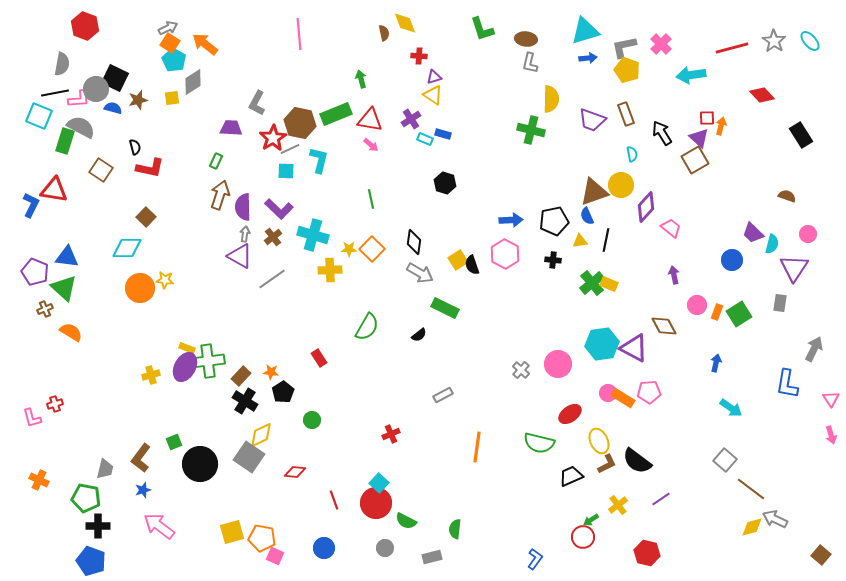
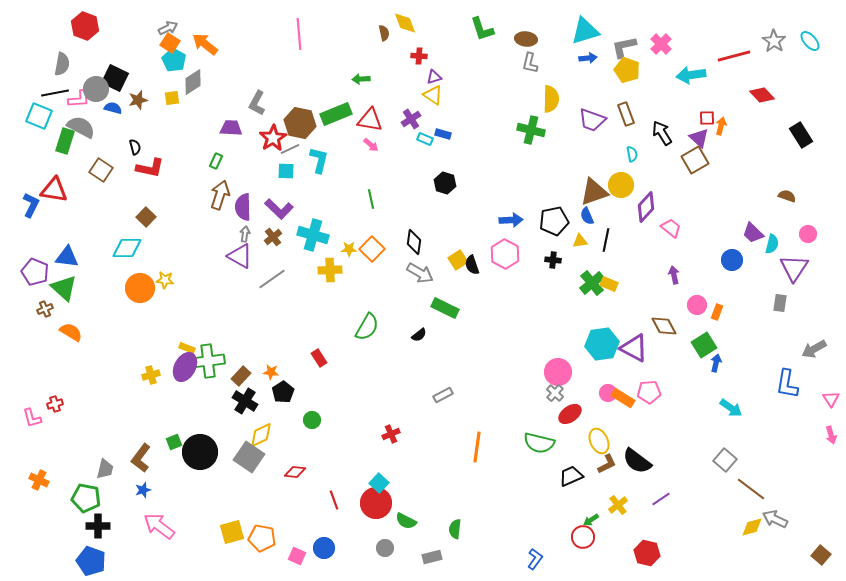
red line at (732, 48): moved 2 px right, 8 px down
green arrow at (361, 79): rotated 78 degrees counterclockwise
green square at (739, 314): moved 35 px left, 31 px down
gray arrow at (814, 349): rotated 145 degrees counterclockwise
pink circle at (558, 364): moved 8 px down
gray cross at (521, 370): moved 34 px right, 23 px down
black circle at (200, 464): moved 12 px up
pink square at (275, 556): moved 22 px right
